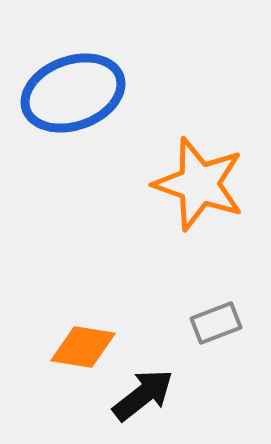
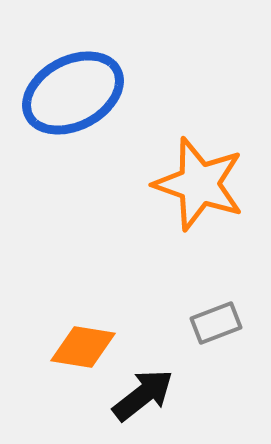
blue ellipse: rotated 8 degrees counterclockwise
